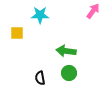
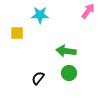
pink arrow: moved 5 px left
black semicircle: moved 2 px left; rotated 48 degrees clockwise
